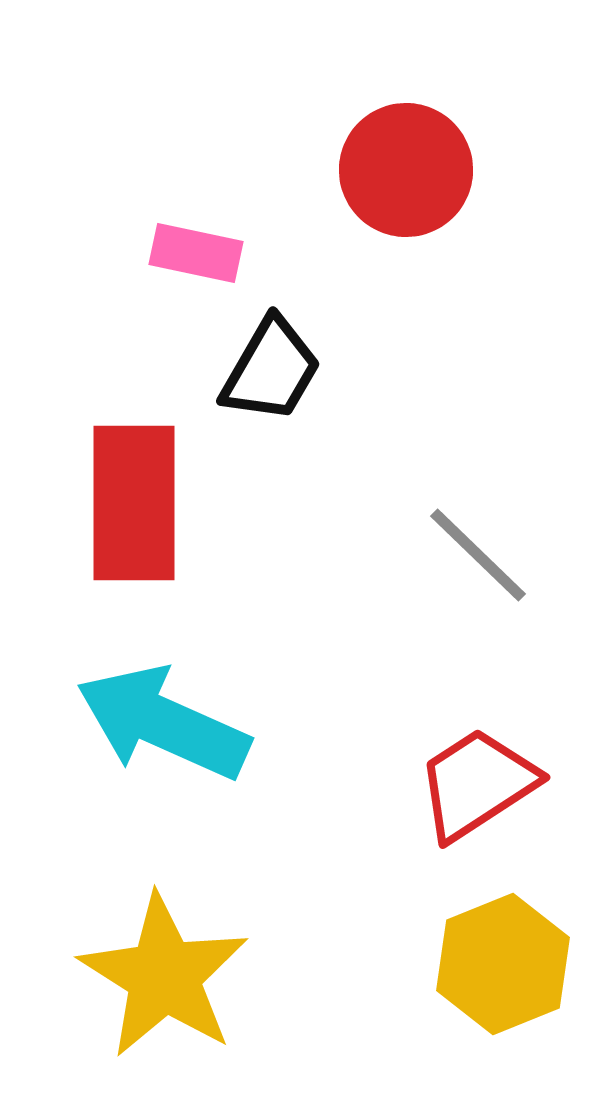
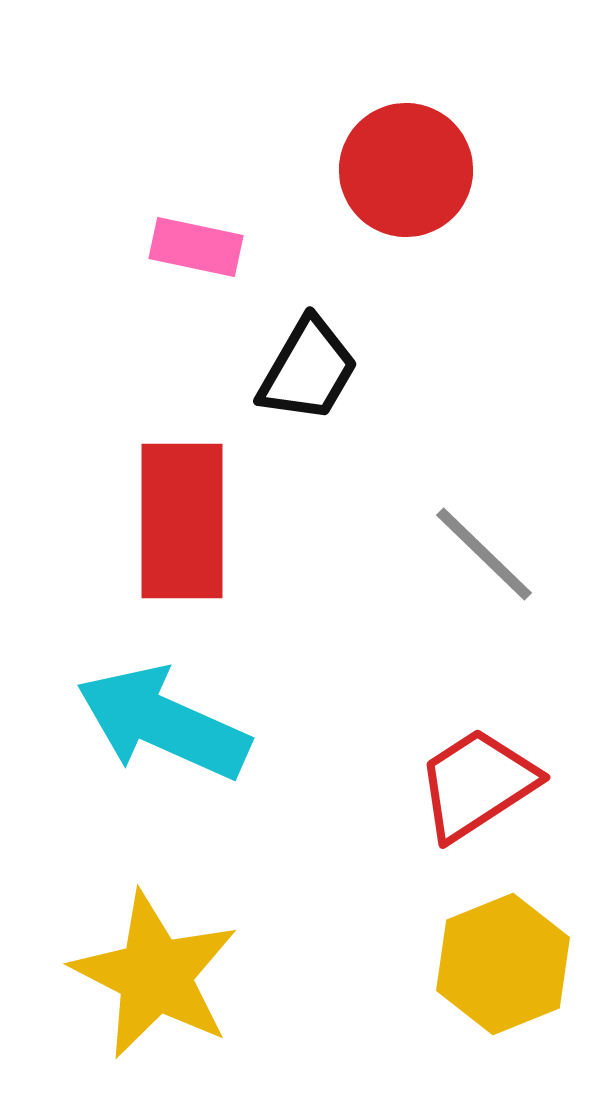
pink rectangle: moved 6 px up
black trapezoid: moved 37 px right
red rectangle: moved 48 px right, 18 px down
gray line: moved 6 px right, 1 px up
yellow star: moved 9 px left, 1 px up; rotated 5 degrees counterclockwise
